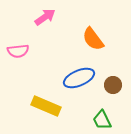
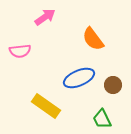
pink semicircle: moved 2 px right
yellow rectangle: rotated 12 degrees clockwise
green trapezoid: moved 1 px up
